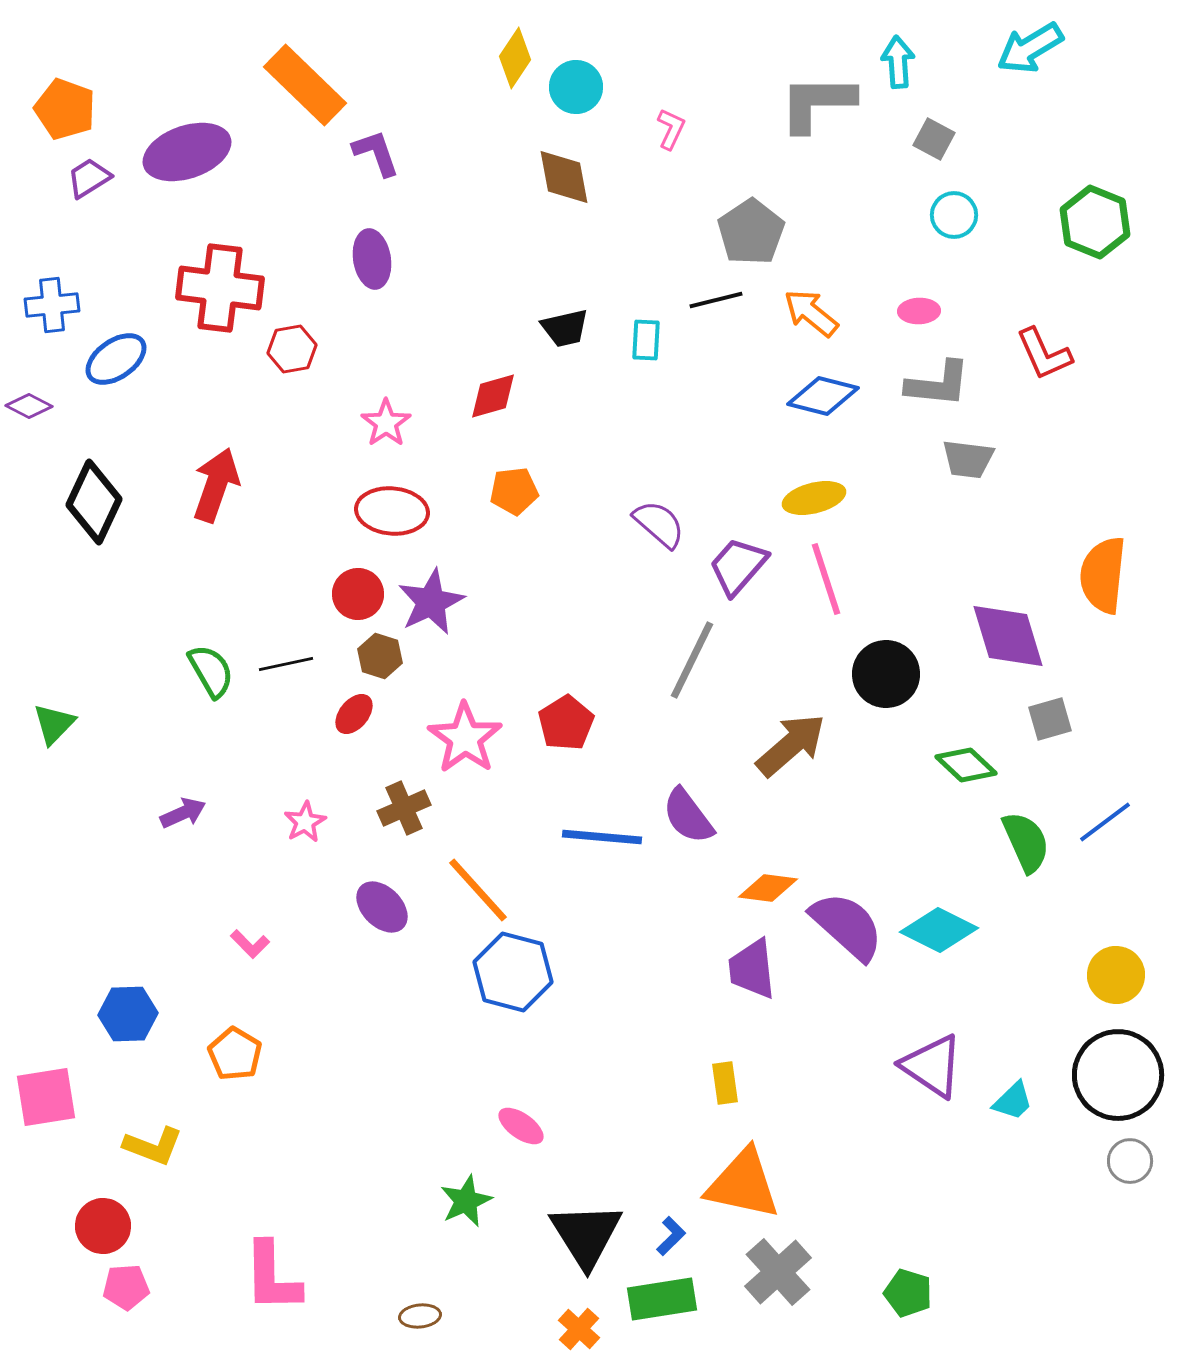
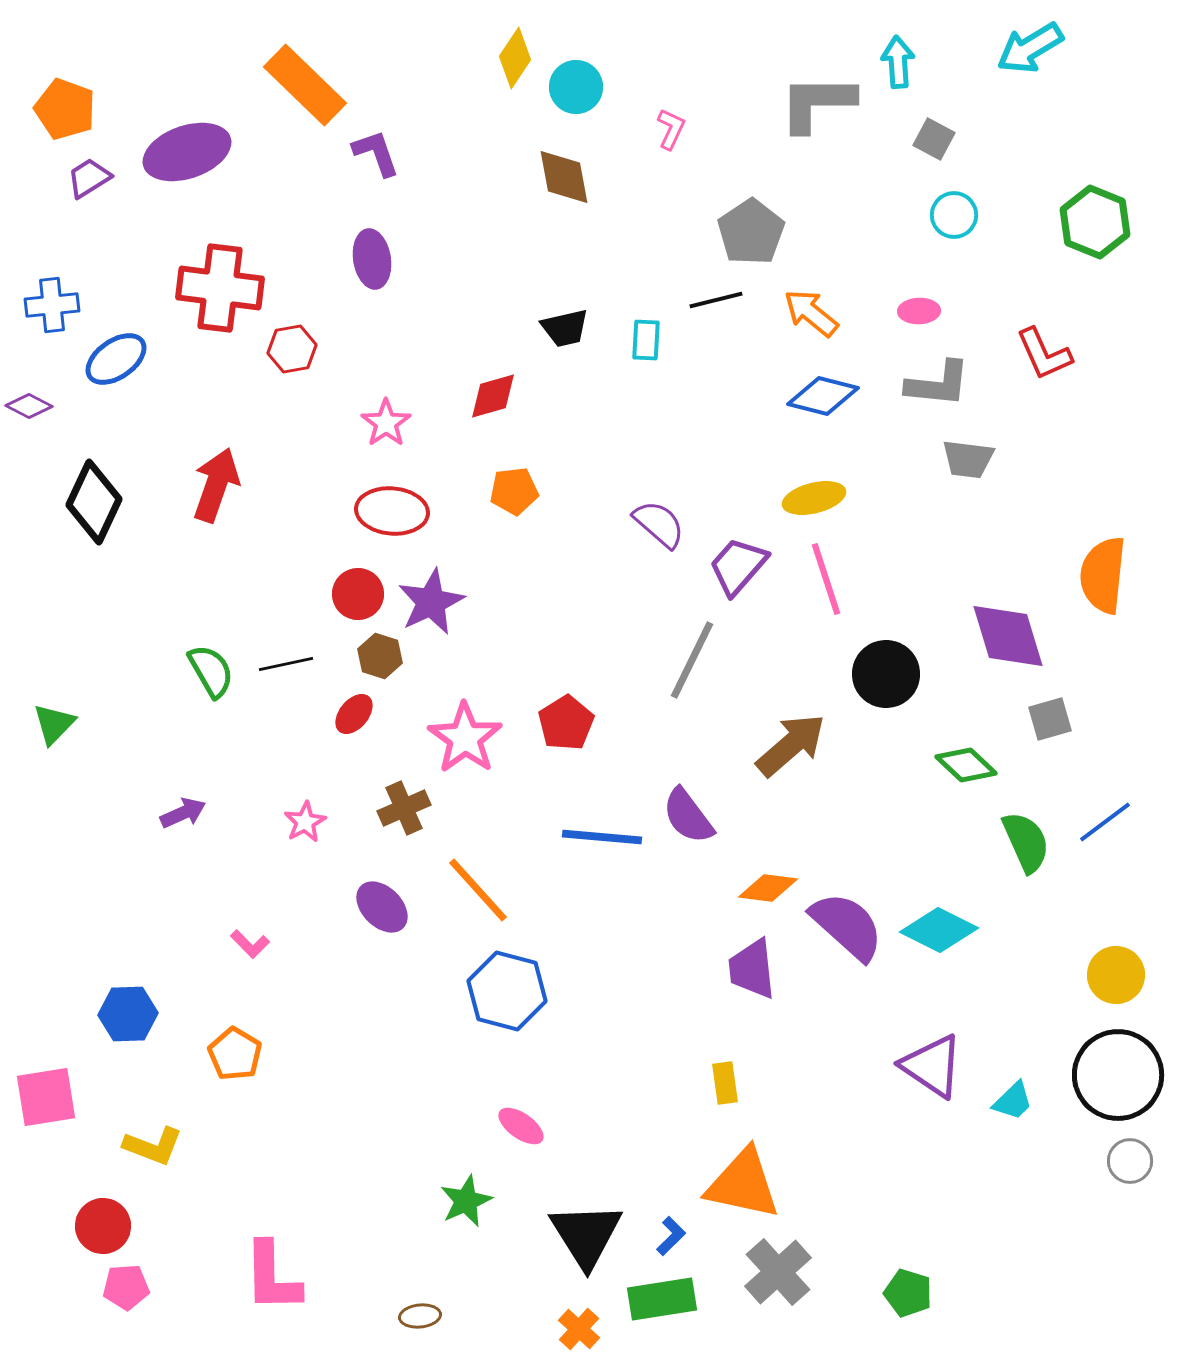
blue hexagon at (513, 972): moved 6 px left, 19 px down
